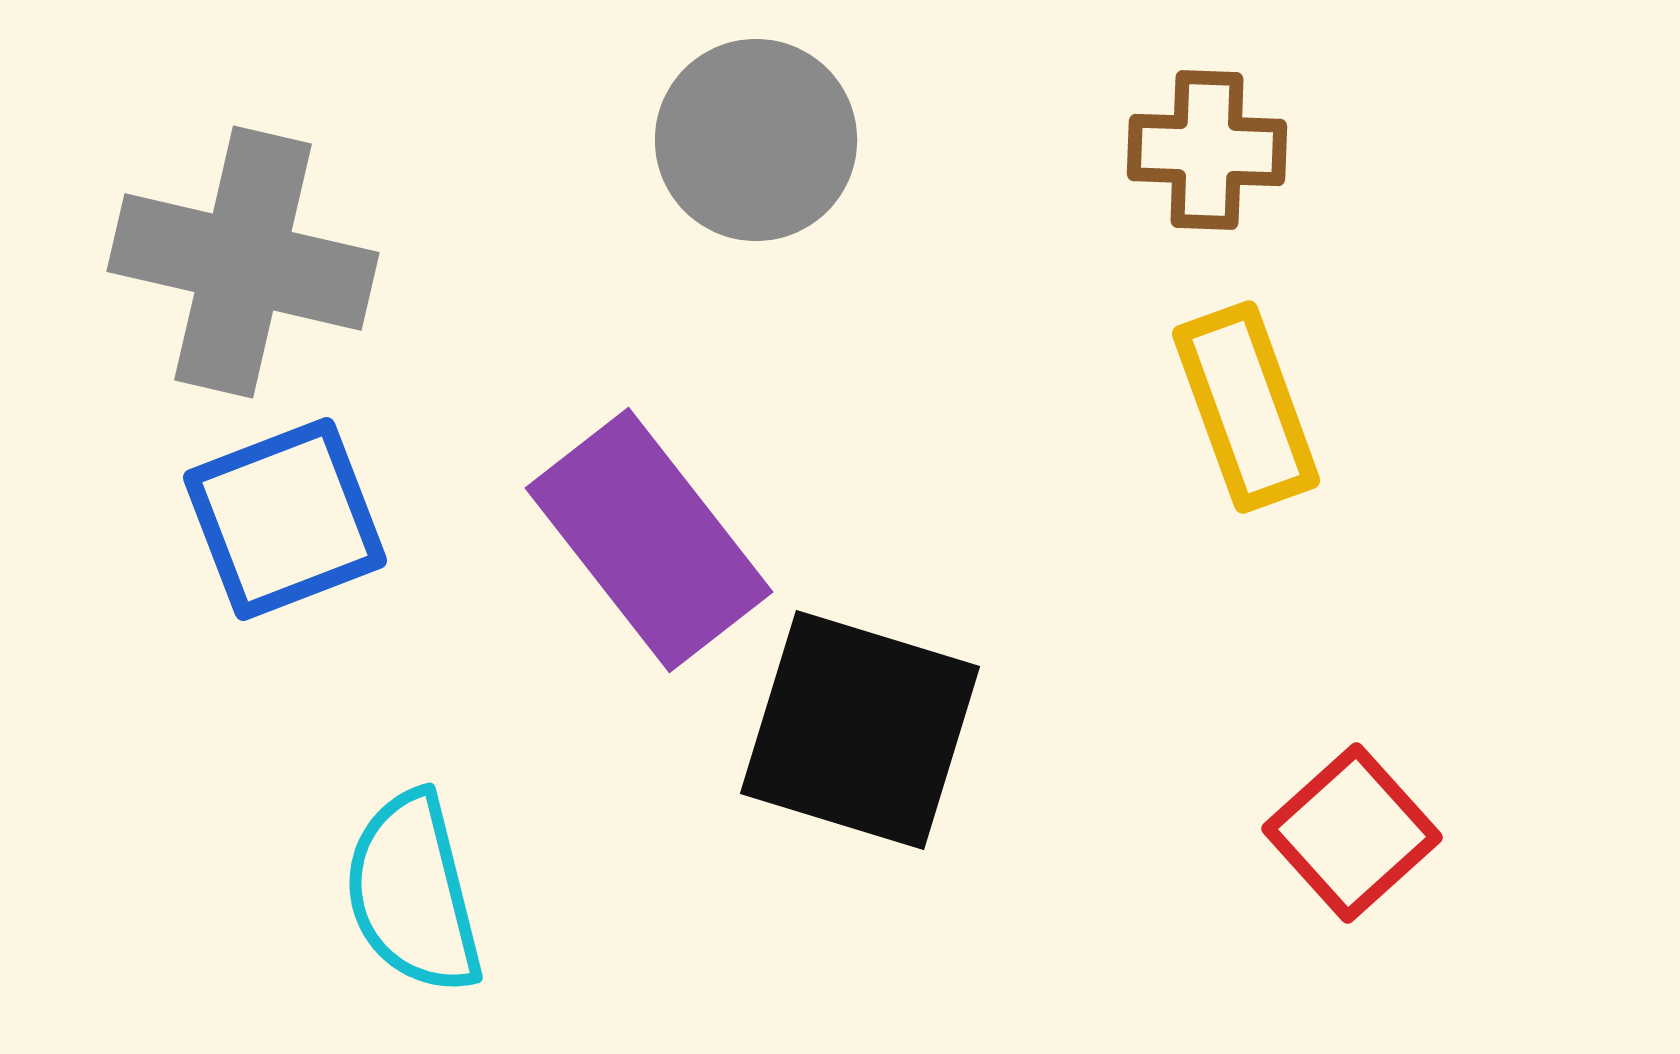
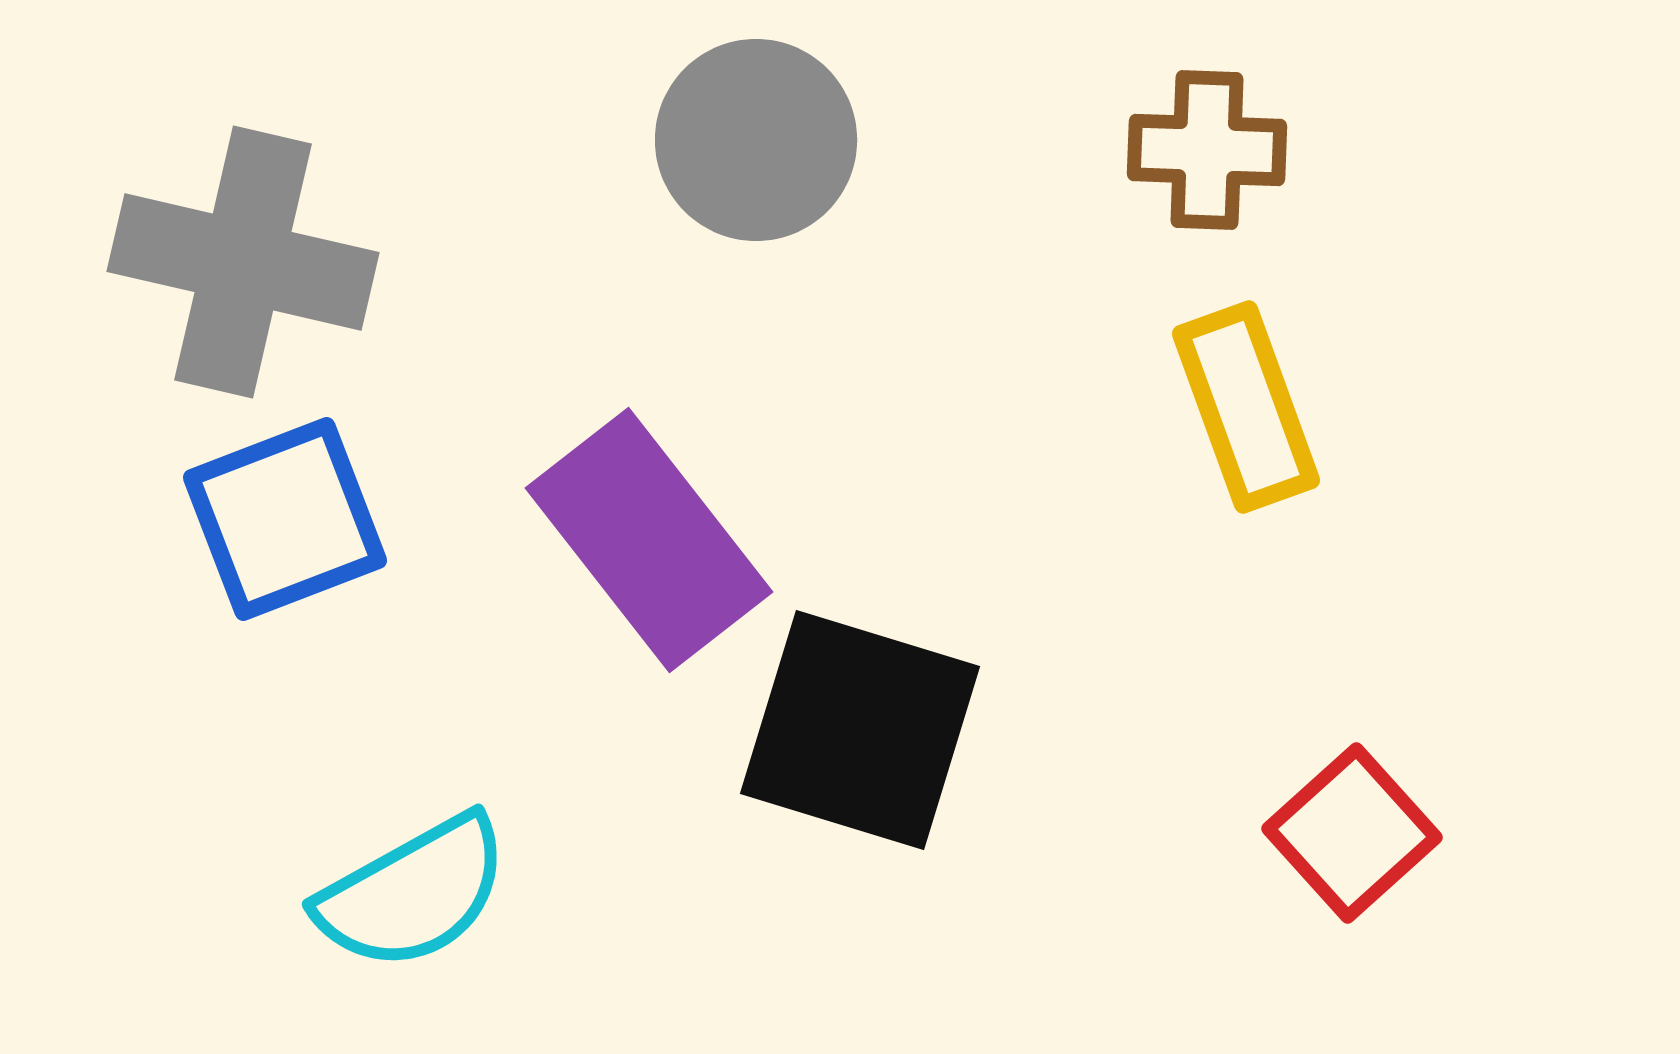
cyan semicircle: rotated 105 degrees counterclockwise
